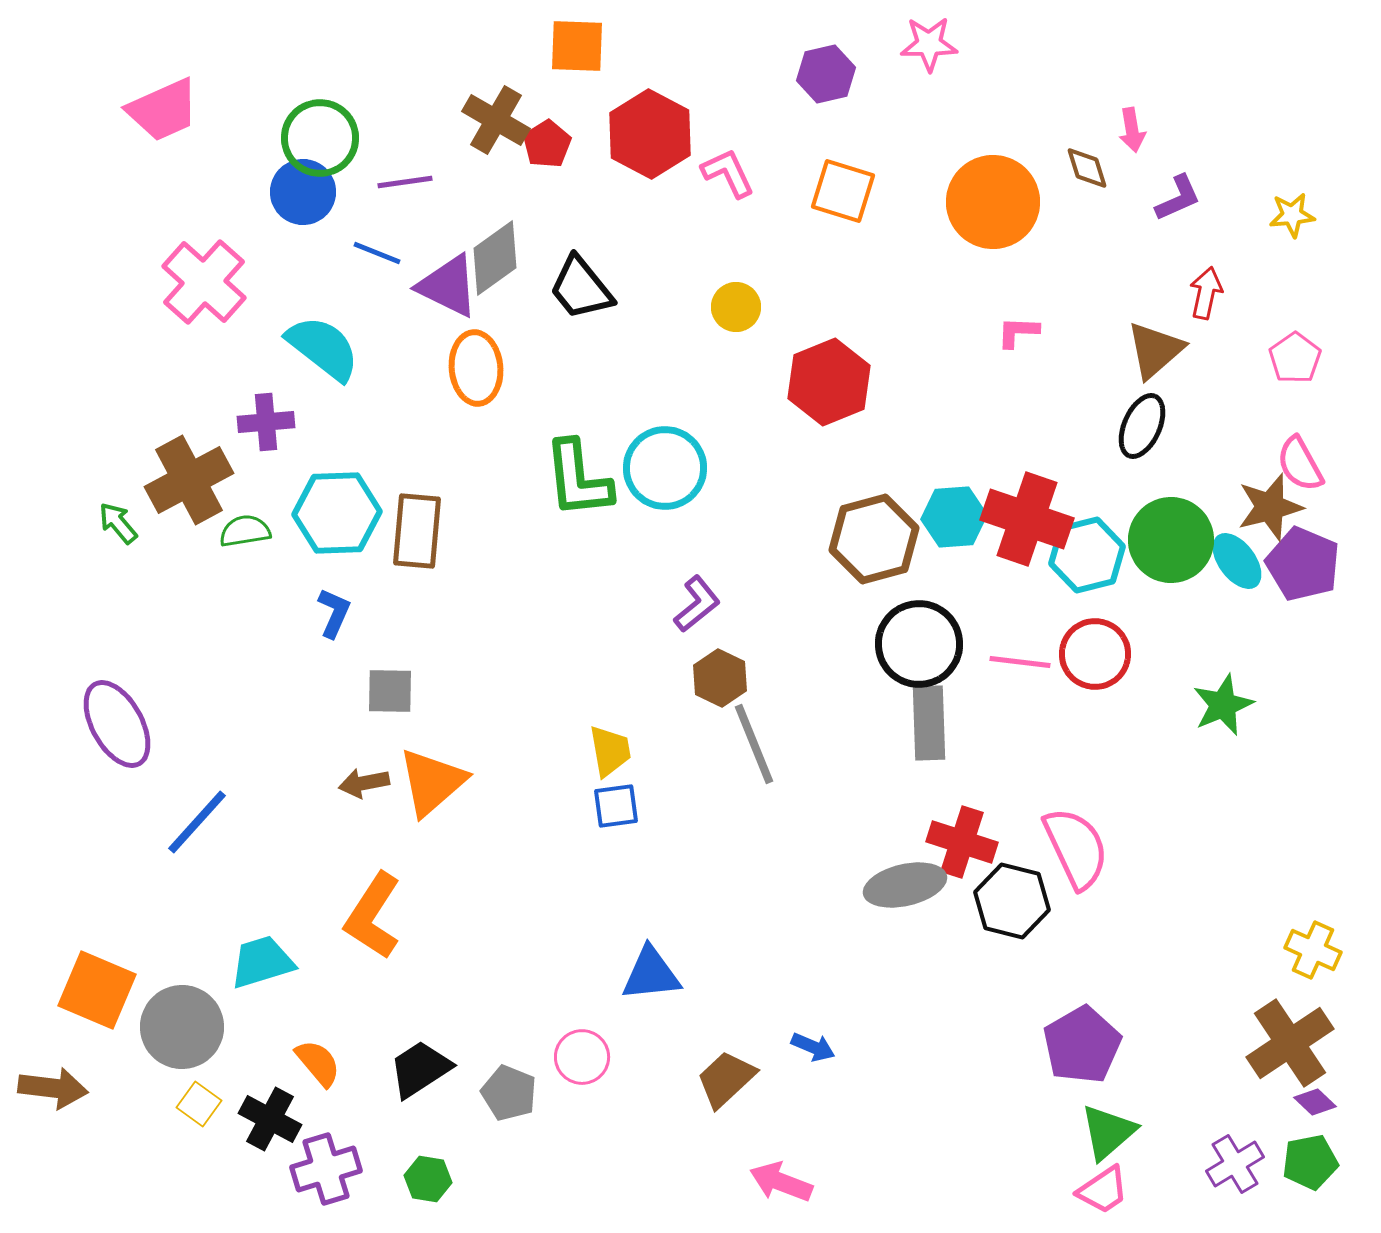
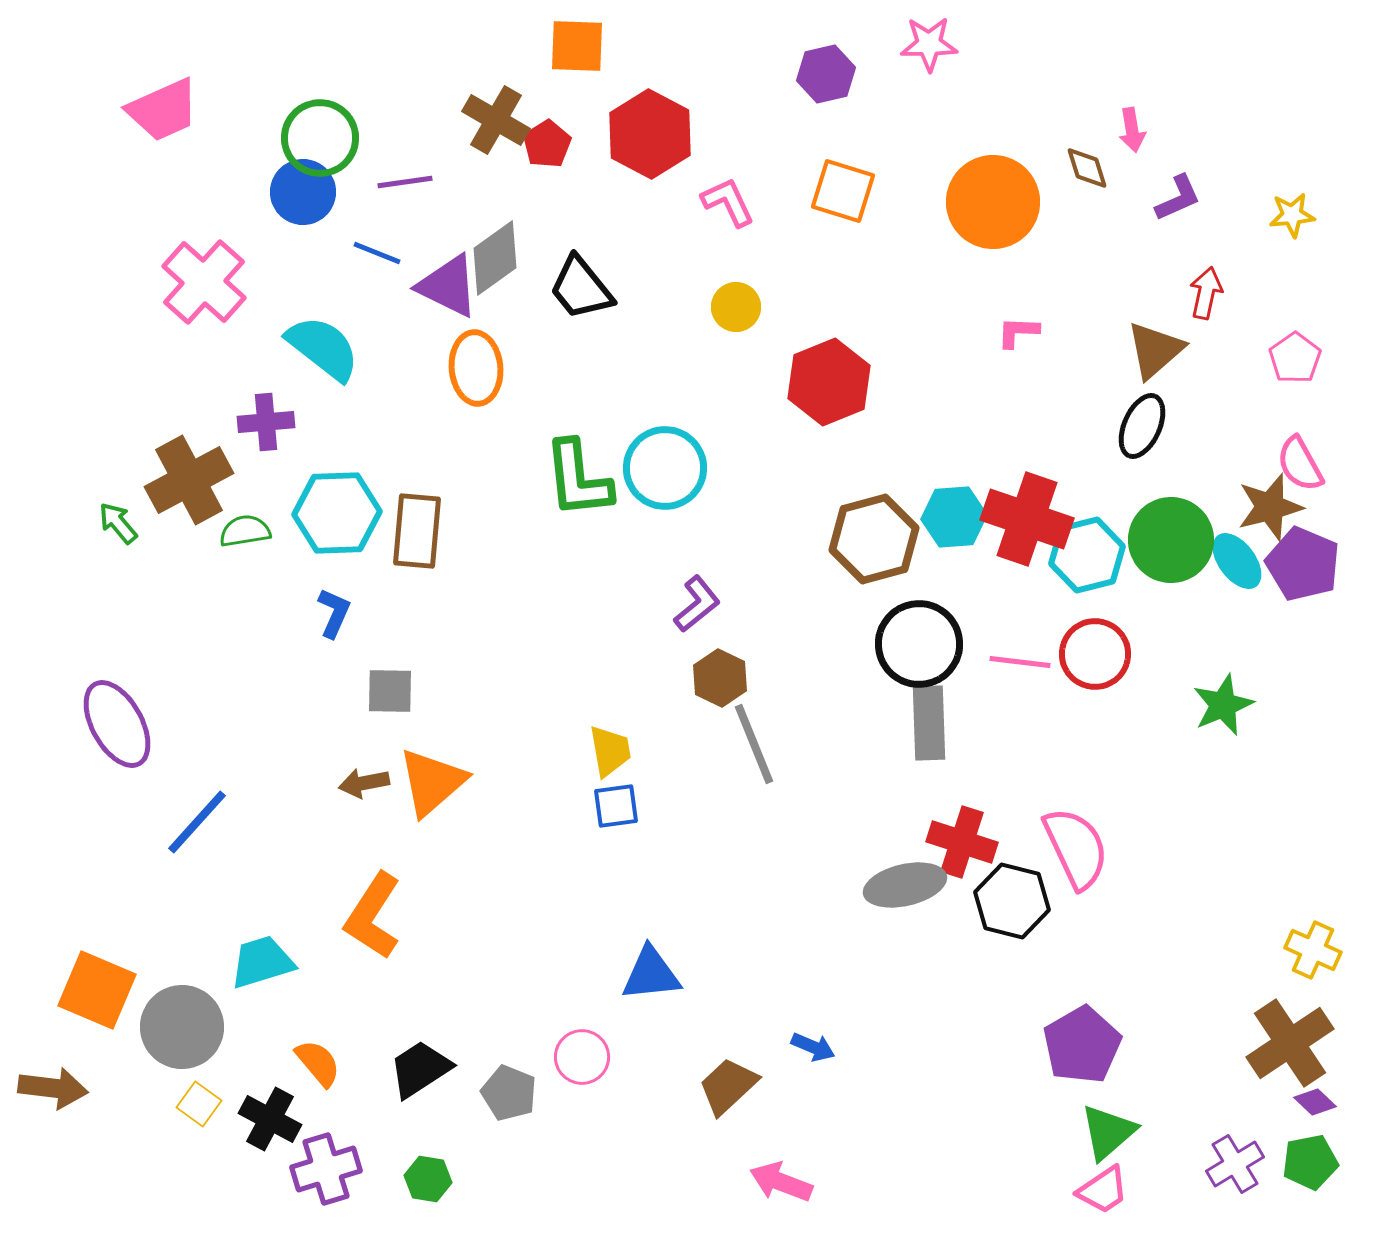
pink L-shape at (728, 173): moved 29 px down
brown trapezoid at (726, 1079): moved 2 px right, 7 px down
